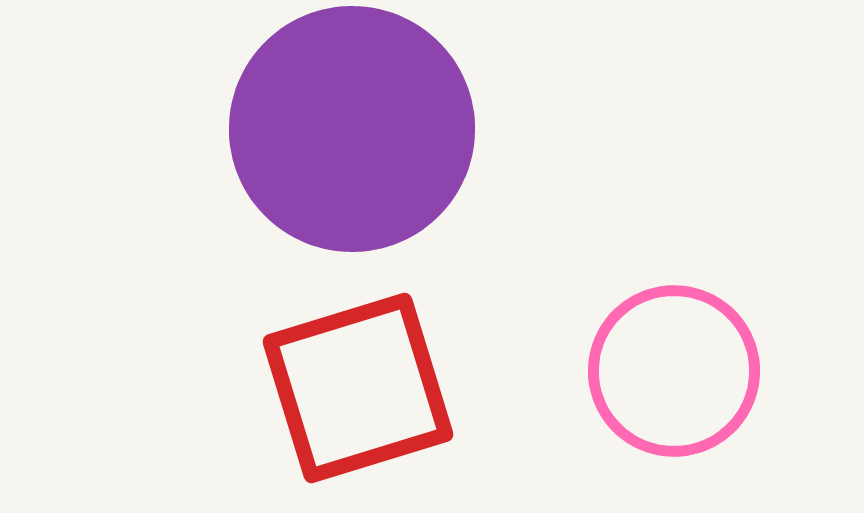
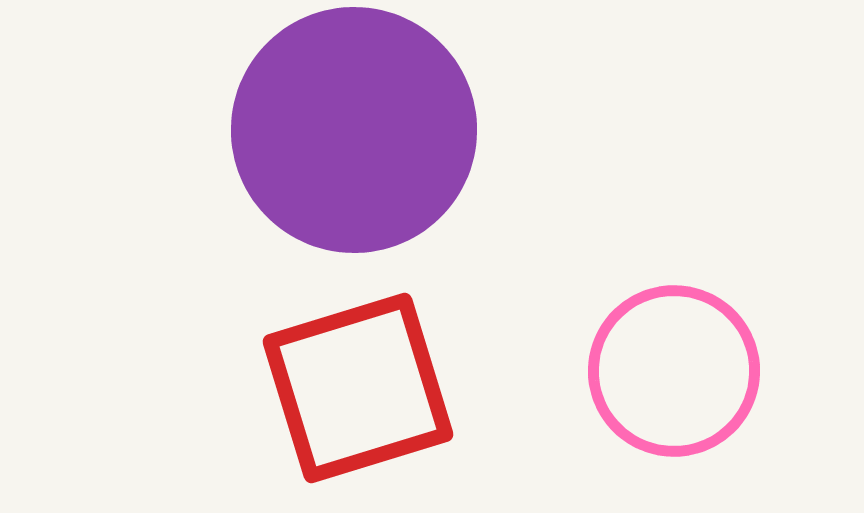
purple circle: moved 2 px right, 1 px down
